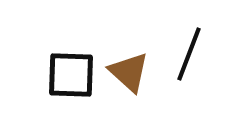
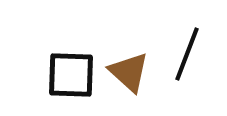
black line: moved 2 px left
